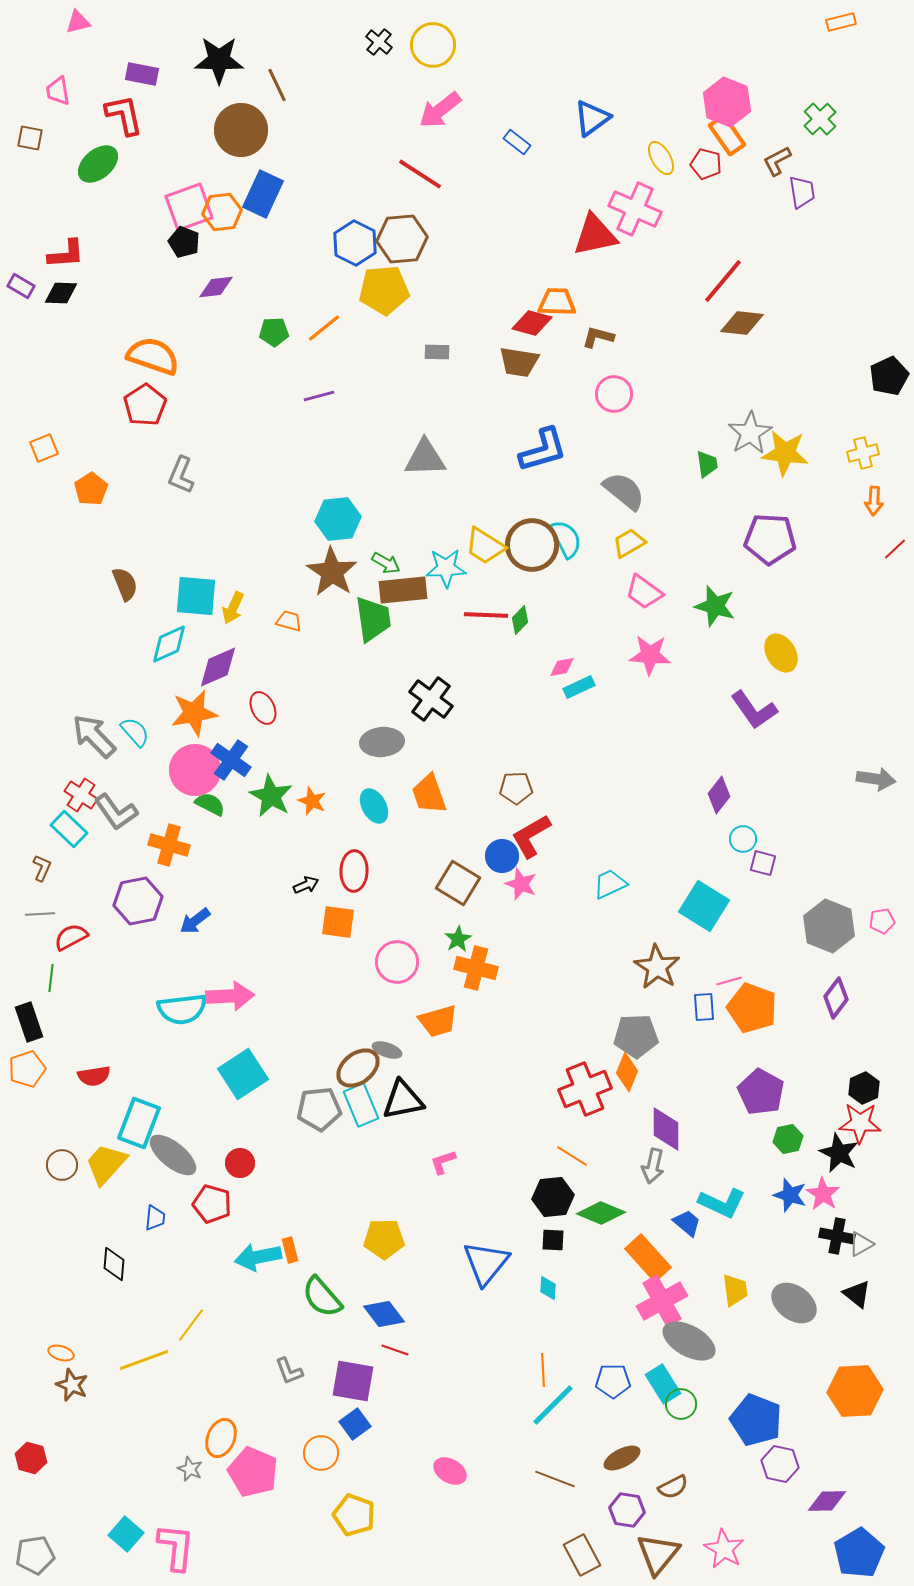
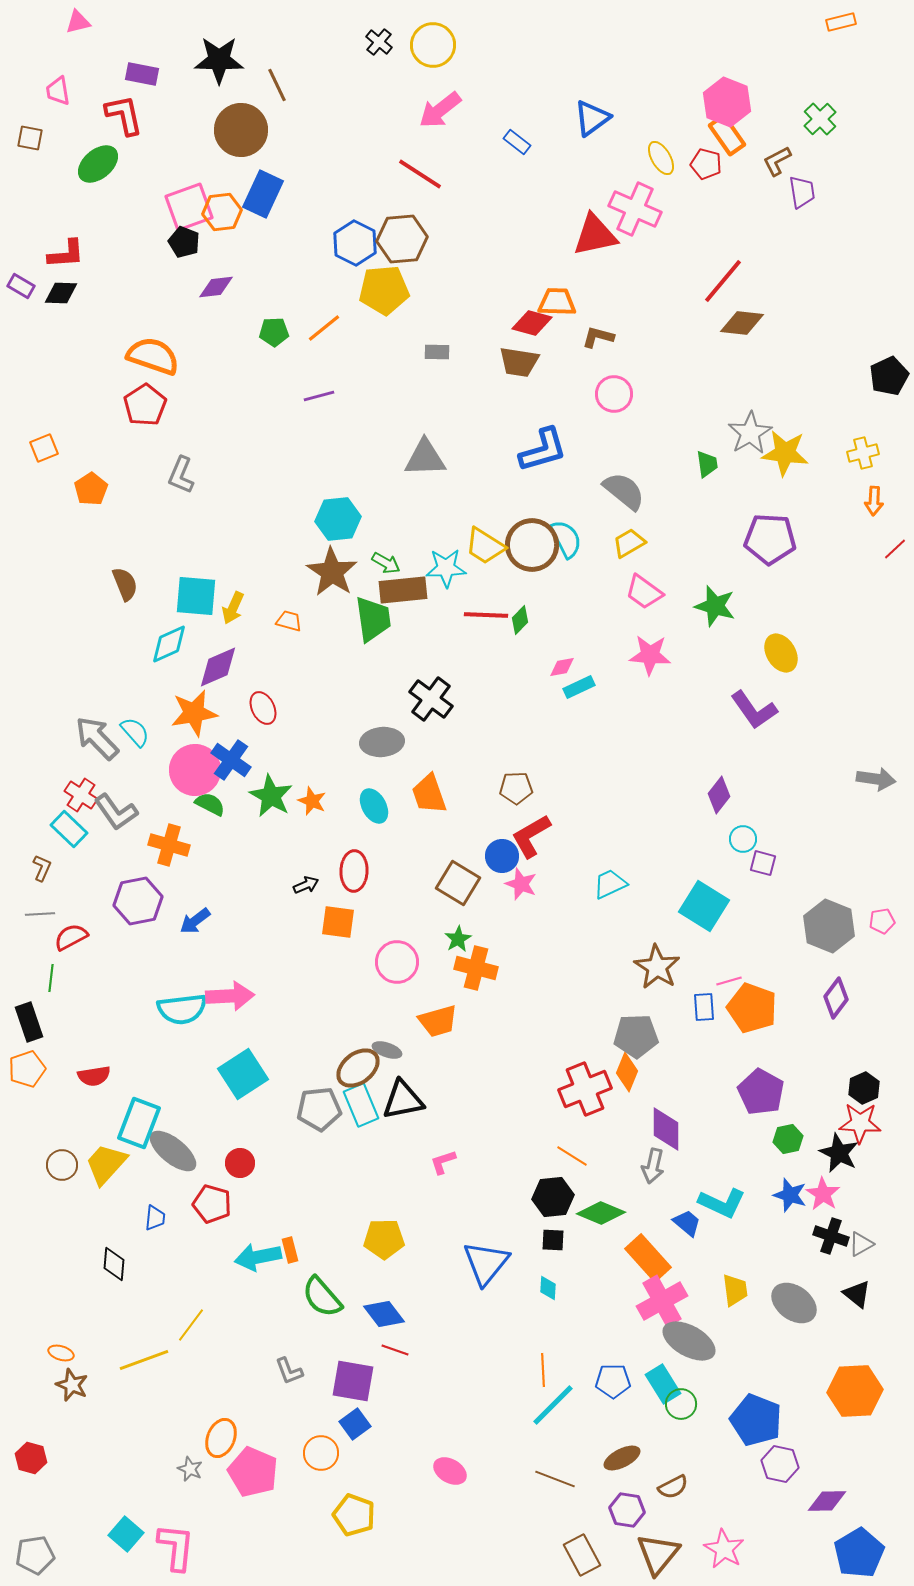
gray arrow at (94, 736): moved 3 px right, 2 px down
gray ellipse at (173, 1155): moved 4 px up
black cross at (837, 1236): moved 6 px left; rotated 8 degrees clockwise
